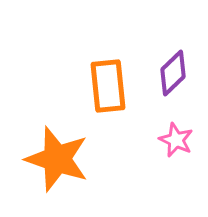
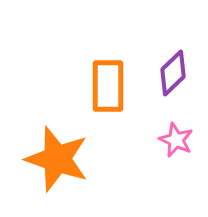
orange rectangle: rotated 6 degrees clockwise
